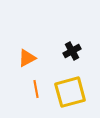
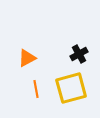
black cross: moved 7 px right, 3 px down
yellow square: moved 1 px right, 4 px up
